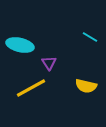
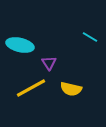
yellow semicircle: moved 15 px left, 3 px down
